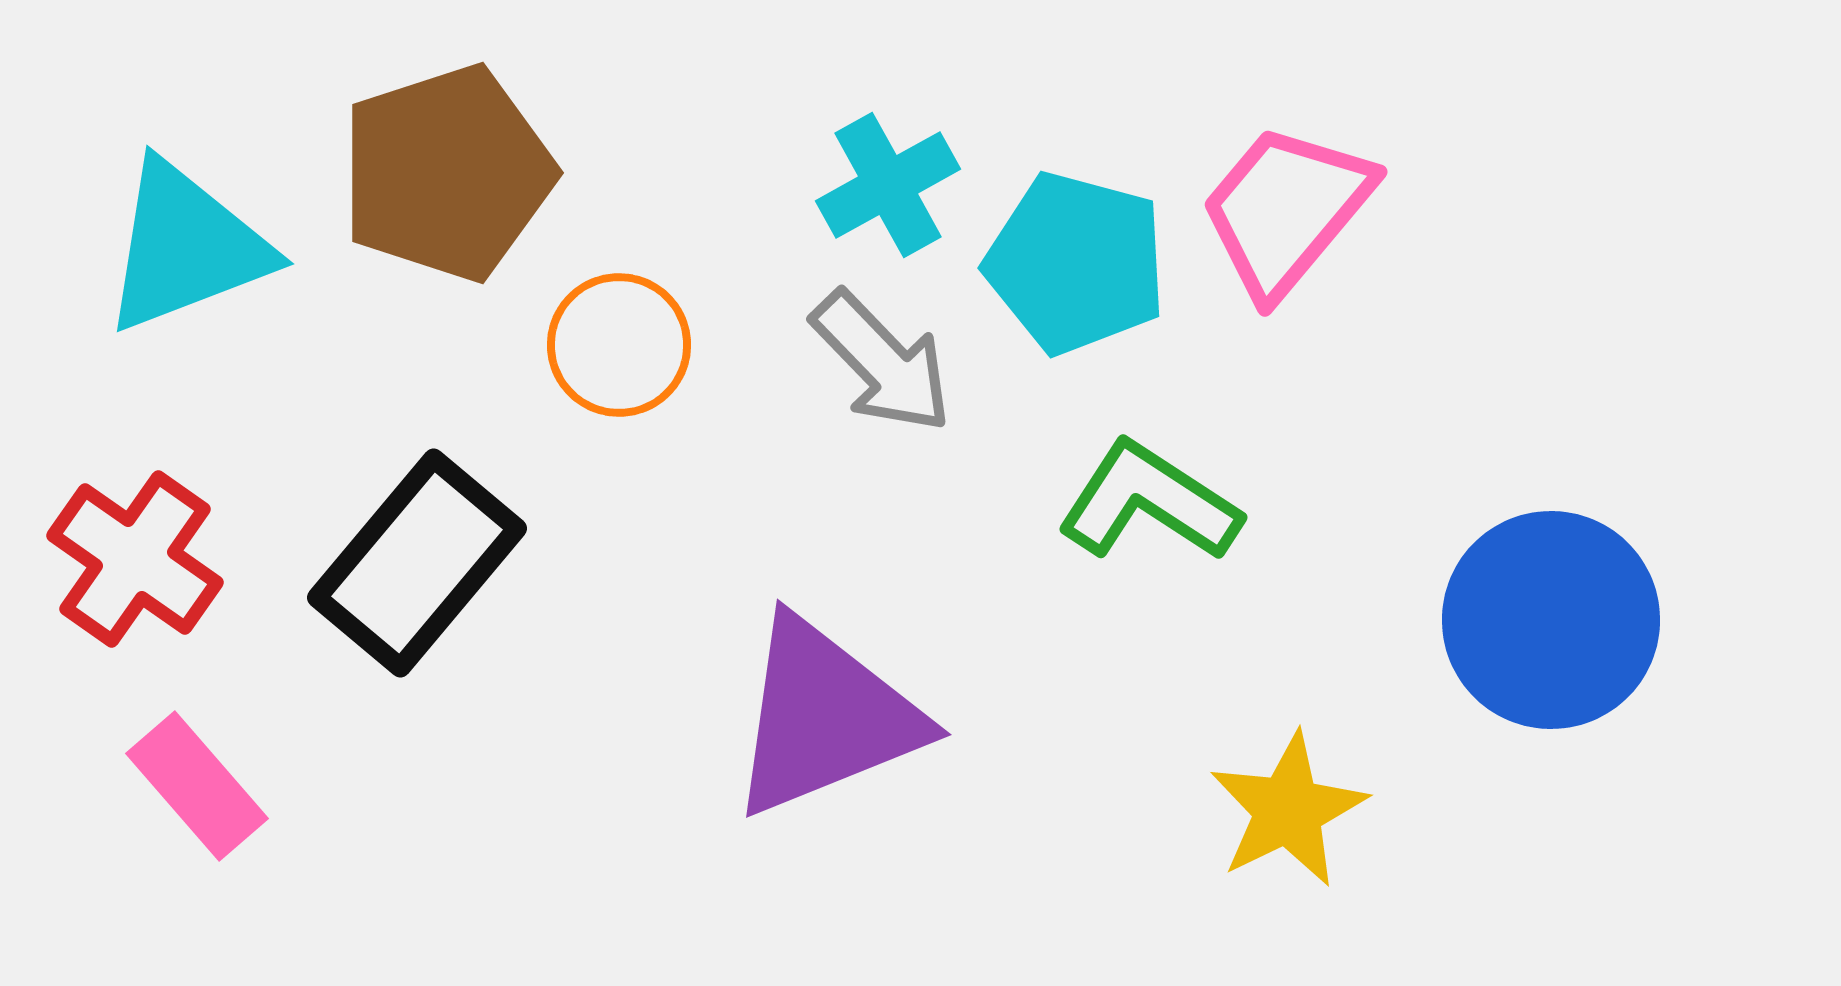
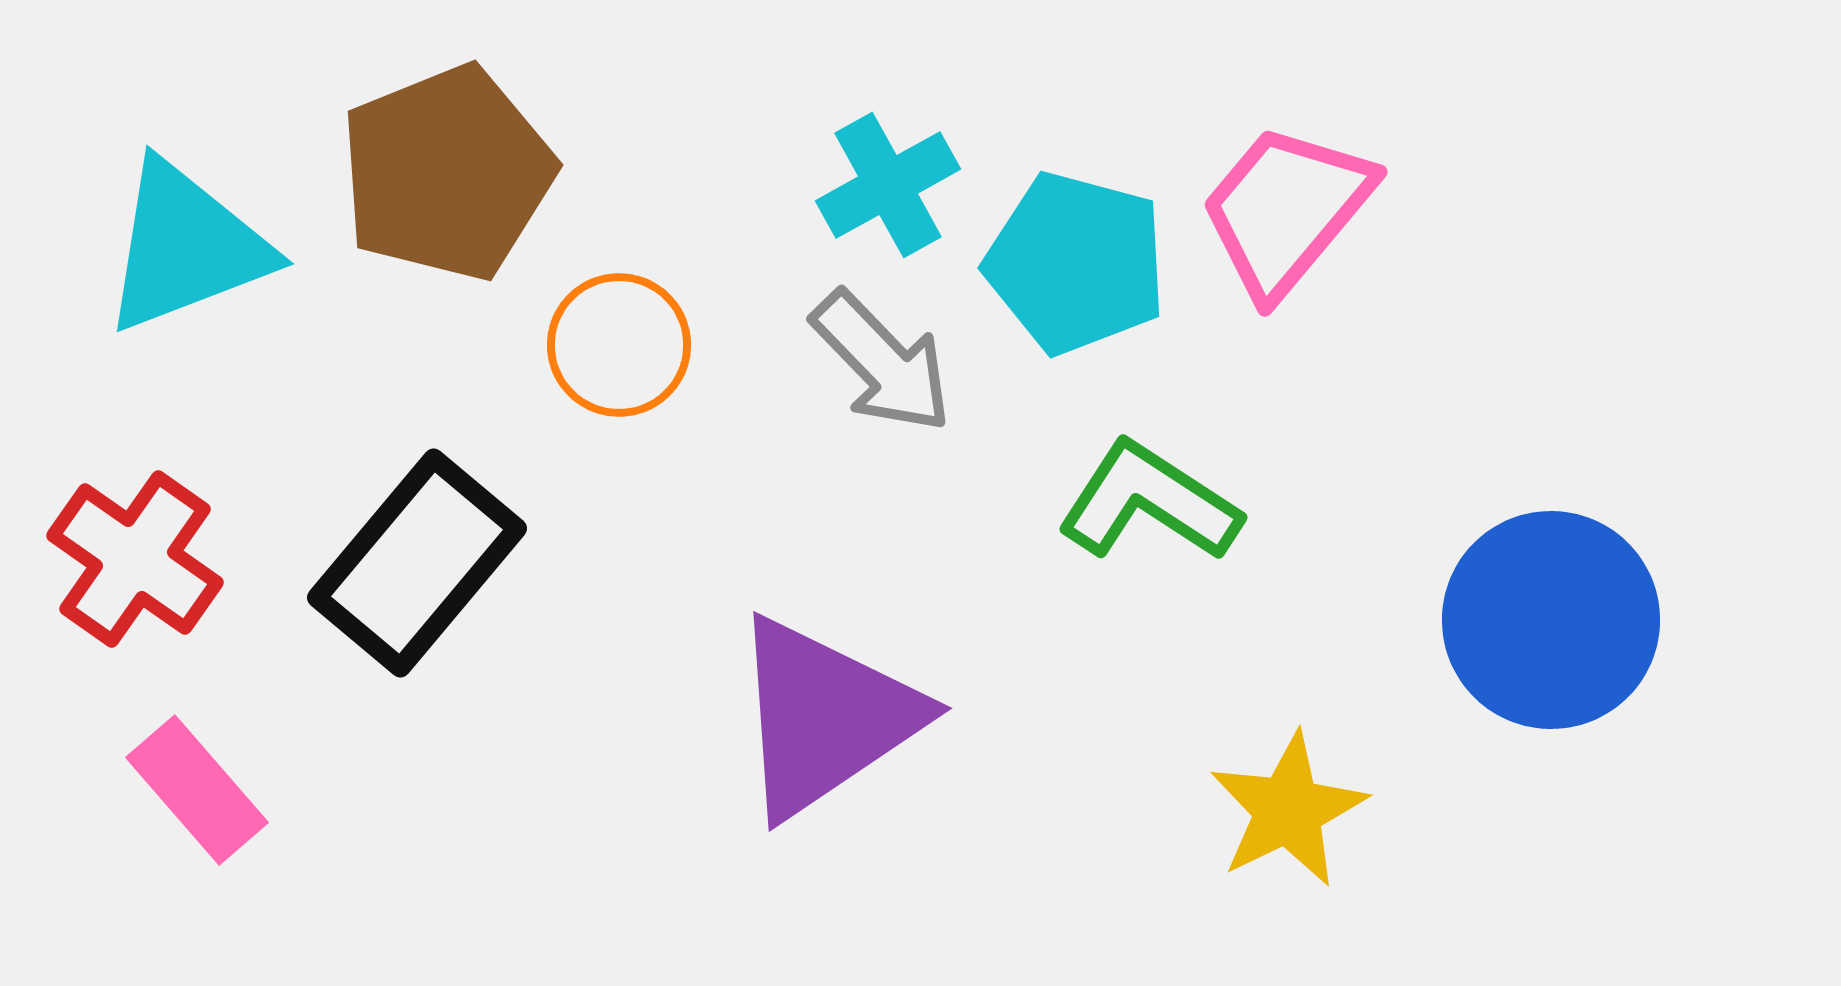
brown pentagon: rotated 4 degrees counterclockwise
purple triangle: rotated 12 degrees counterclockwise
pink rectangle: moved 4 px down
